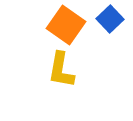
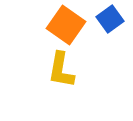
blue square: rotated 8 degrees clockwise
